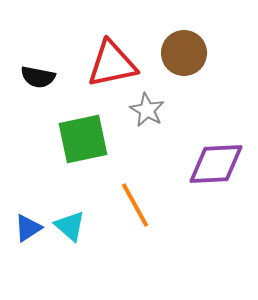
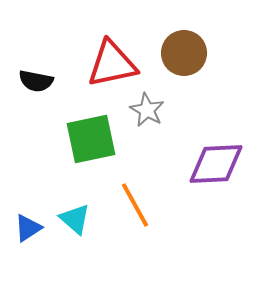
black semicircle: moved 2 px left, 4 px down
green square: moved 8 px right
cyan triangle: moved 5 px right, 7 px up
